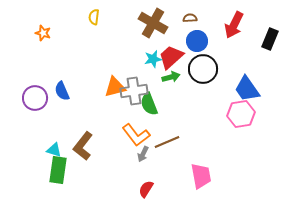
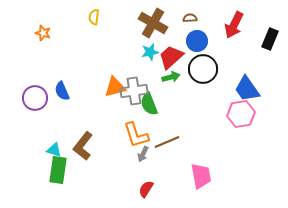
cyan star: moved 3 px left, 7 px up
orange L-shape: rotated 20 degrees clockwise
